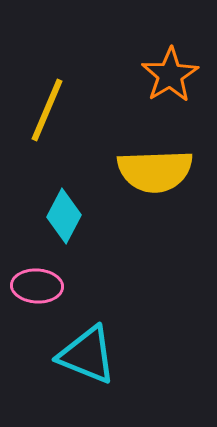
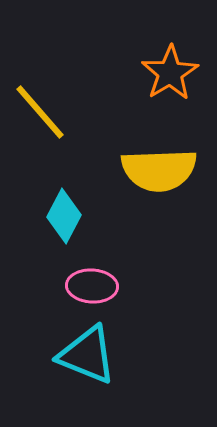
orange star: moved 2 px up
yellow line: moved 7 px left, 2 px down; rotated 64 degrees counterclockwise
yellow semicircle: moved 4 px right, 1 px up
pink ellipse: moved 55 px right
